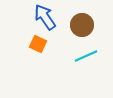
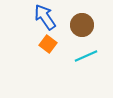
orange square: moved 10 px right; rotated 12 degrees clockwise
